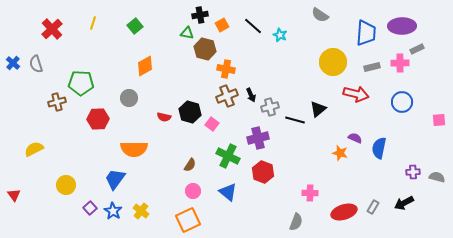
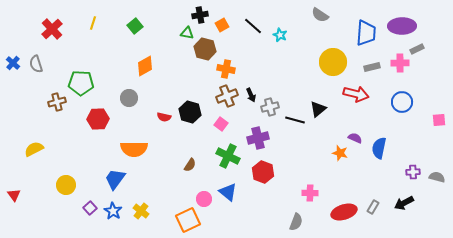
pink square at (212, 124): moved 9 px right
pink circle at (193, 191): moved 11 px right, 8 px down
